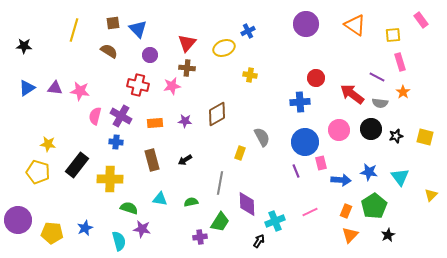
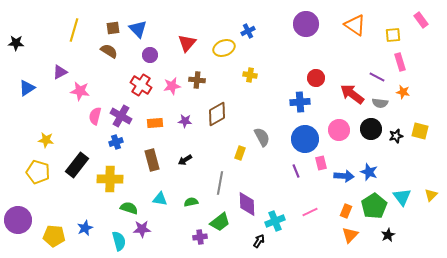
brown square at (113, 23): moved 5 px down
black star at (24, 46): moved 8 px left, 3 px up
brown cross at (187, 68): moved 10 px right, 12 px down
red cross at (138, 85): moved 3 px right; rotated 20 degrees clockwise
purple triangle at (55, 88): moved 5 px right, 16 px up; rotated 35 degrees counterclockwise
orange star at (403, 92): rotated 24 degrees counterclockwise
yellow square at (425, 137): moved 5 px left, 6 px up
blue cross at (116, 142): rotated 24 degrees counterclockwise
blue circle at (305, 142): moved 3 px up
yellow star at (48, 144): moved 2 px left, 4 px up
blue star at (369, 172): rotated 12 degrees clockwise
cyan triangle at (400, 177): moved 2 px right, 20 px down
blue arrow at (341, 180): moved 3 px right, 4 px up
green trapezoid at (220, 222): rotated 20 degrees clockwise
purple star at (142, 229): rotated 12 degrees counterclockwise
yellow pentagon at (52, 233): moved 2 px right, 3 px down
